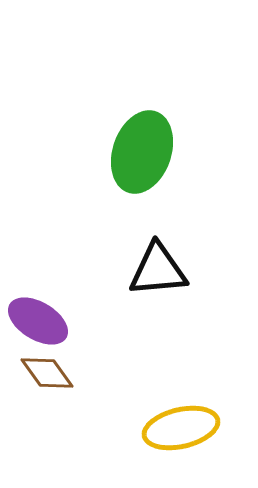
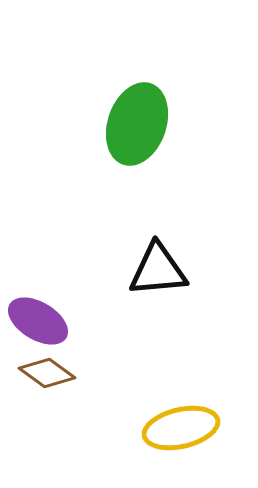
green ellipse: moved 5 px left, 28 px up
brown diamond: rotated 18 degrees counterclockwise
